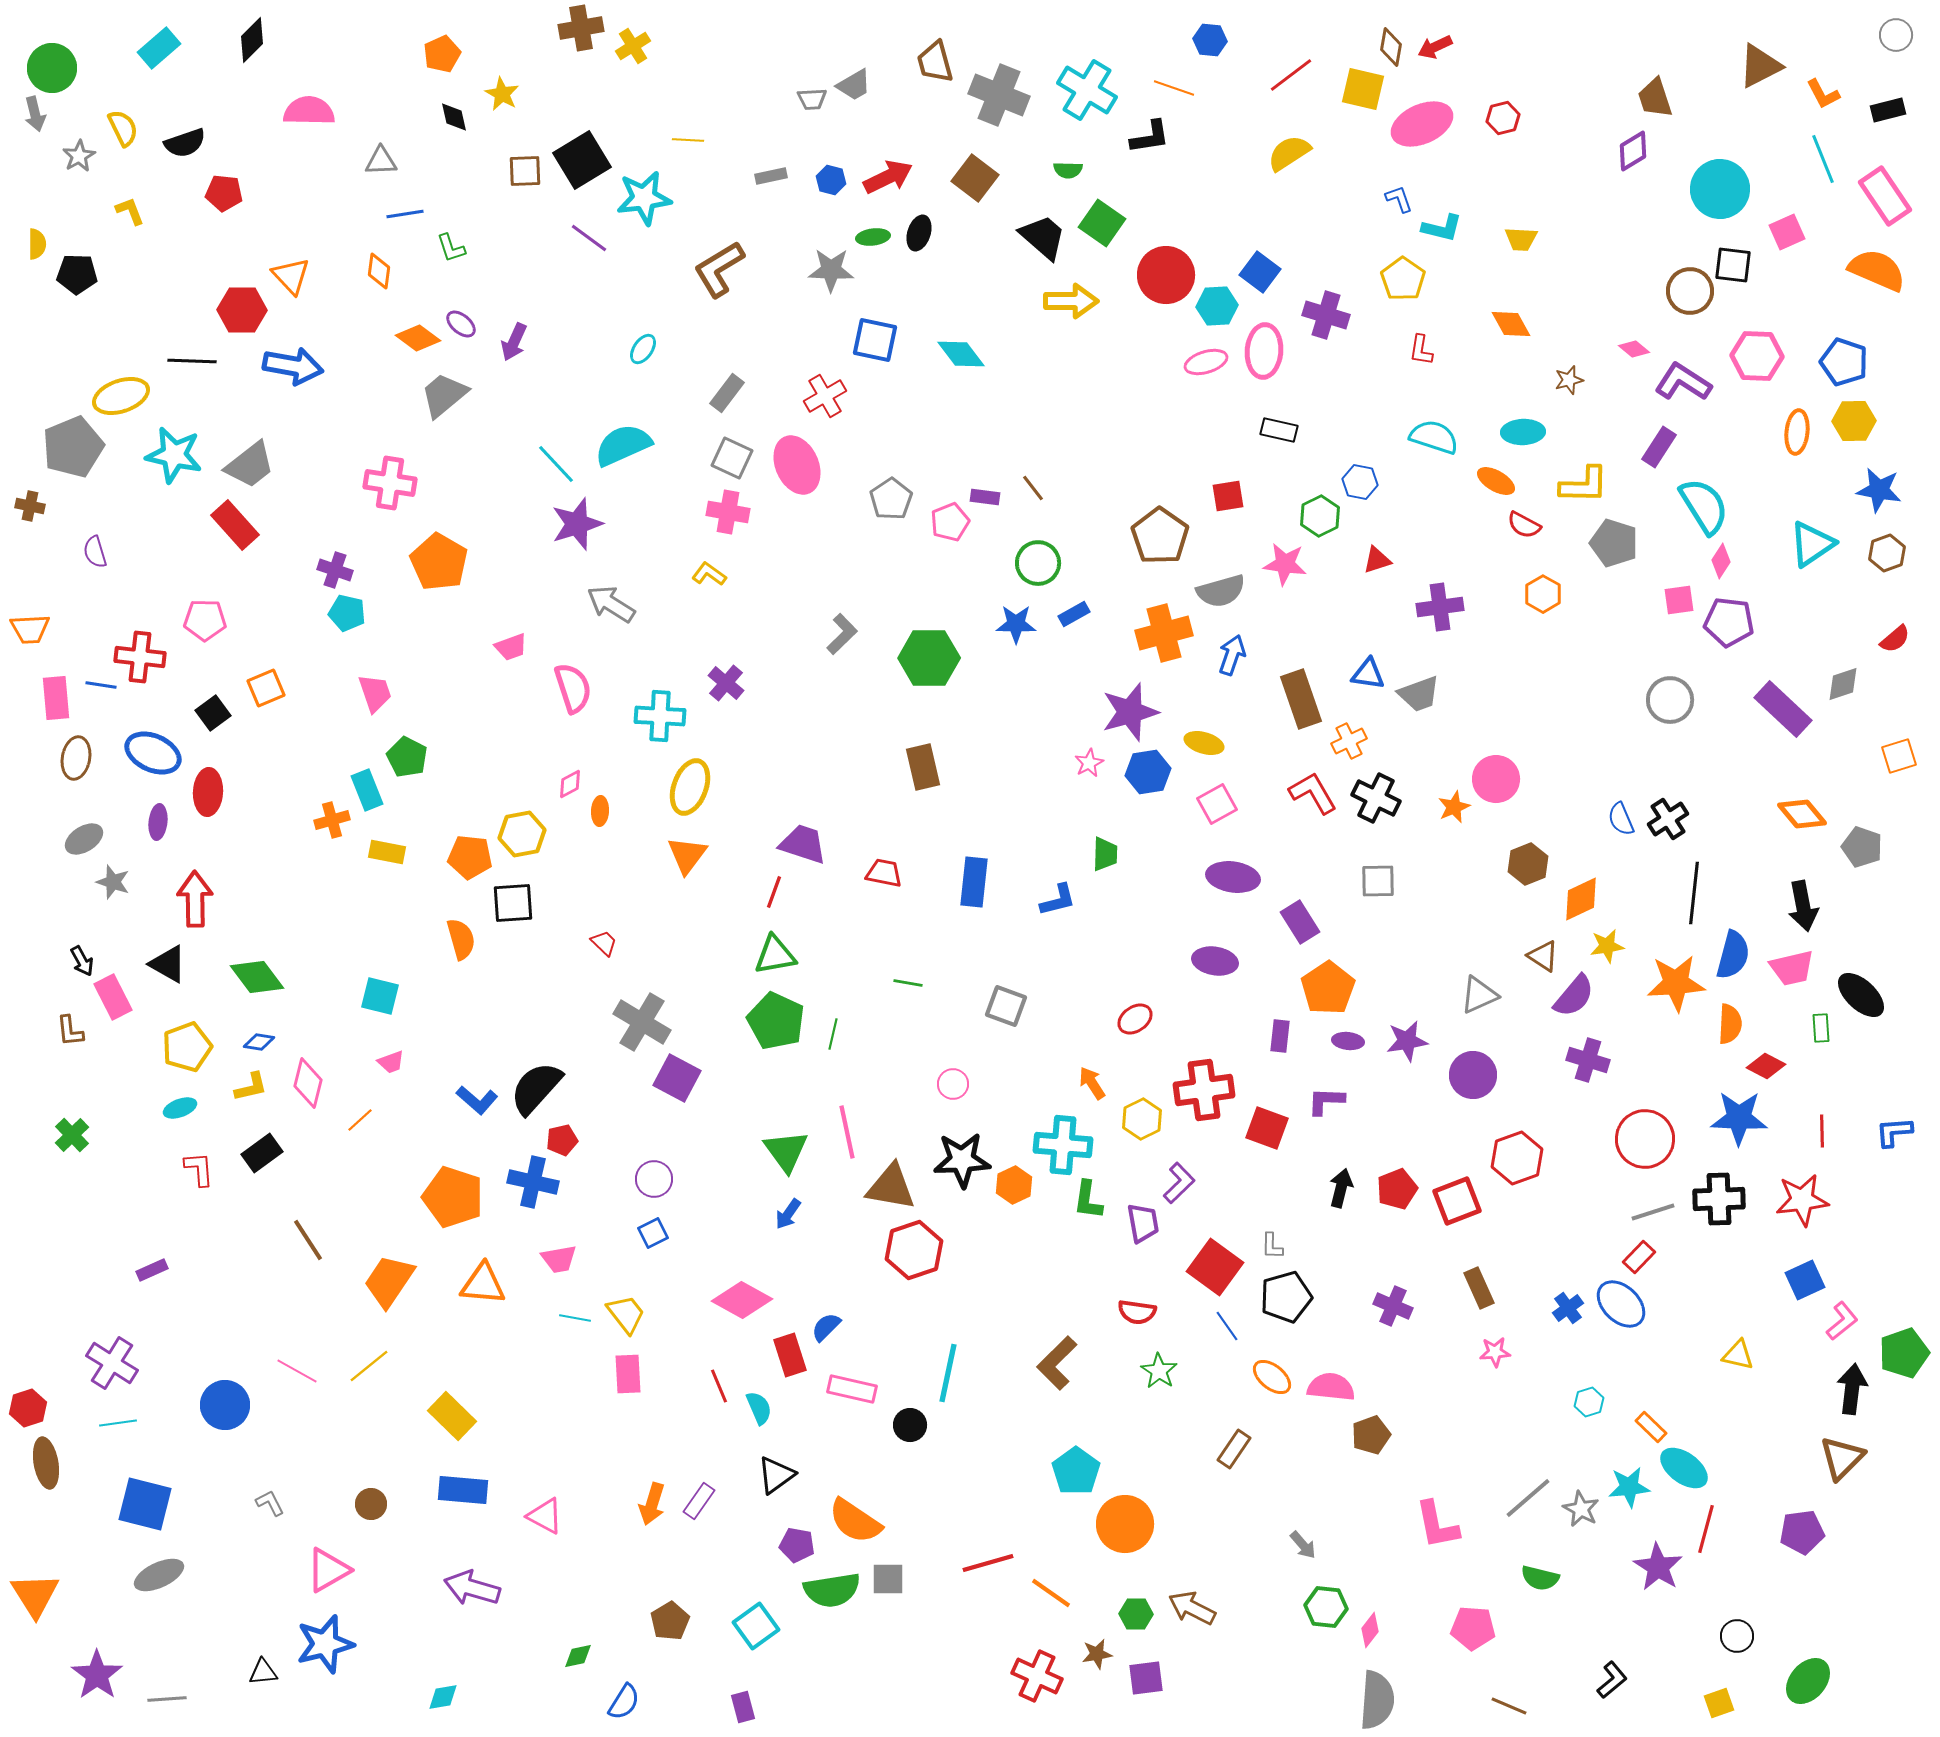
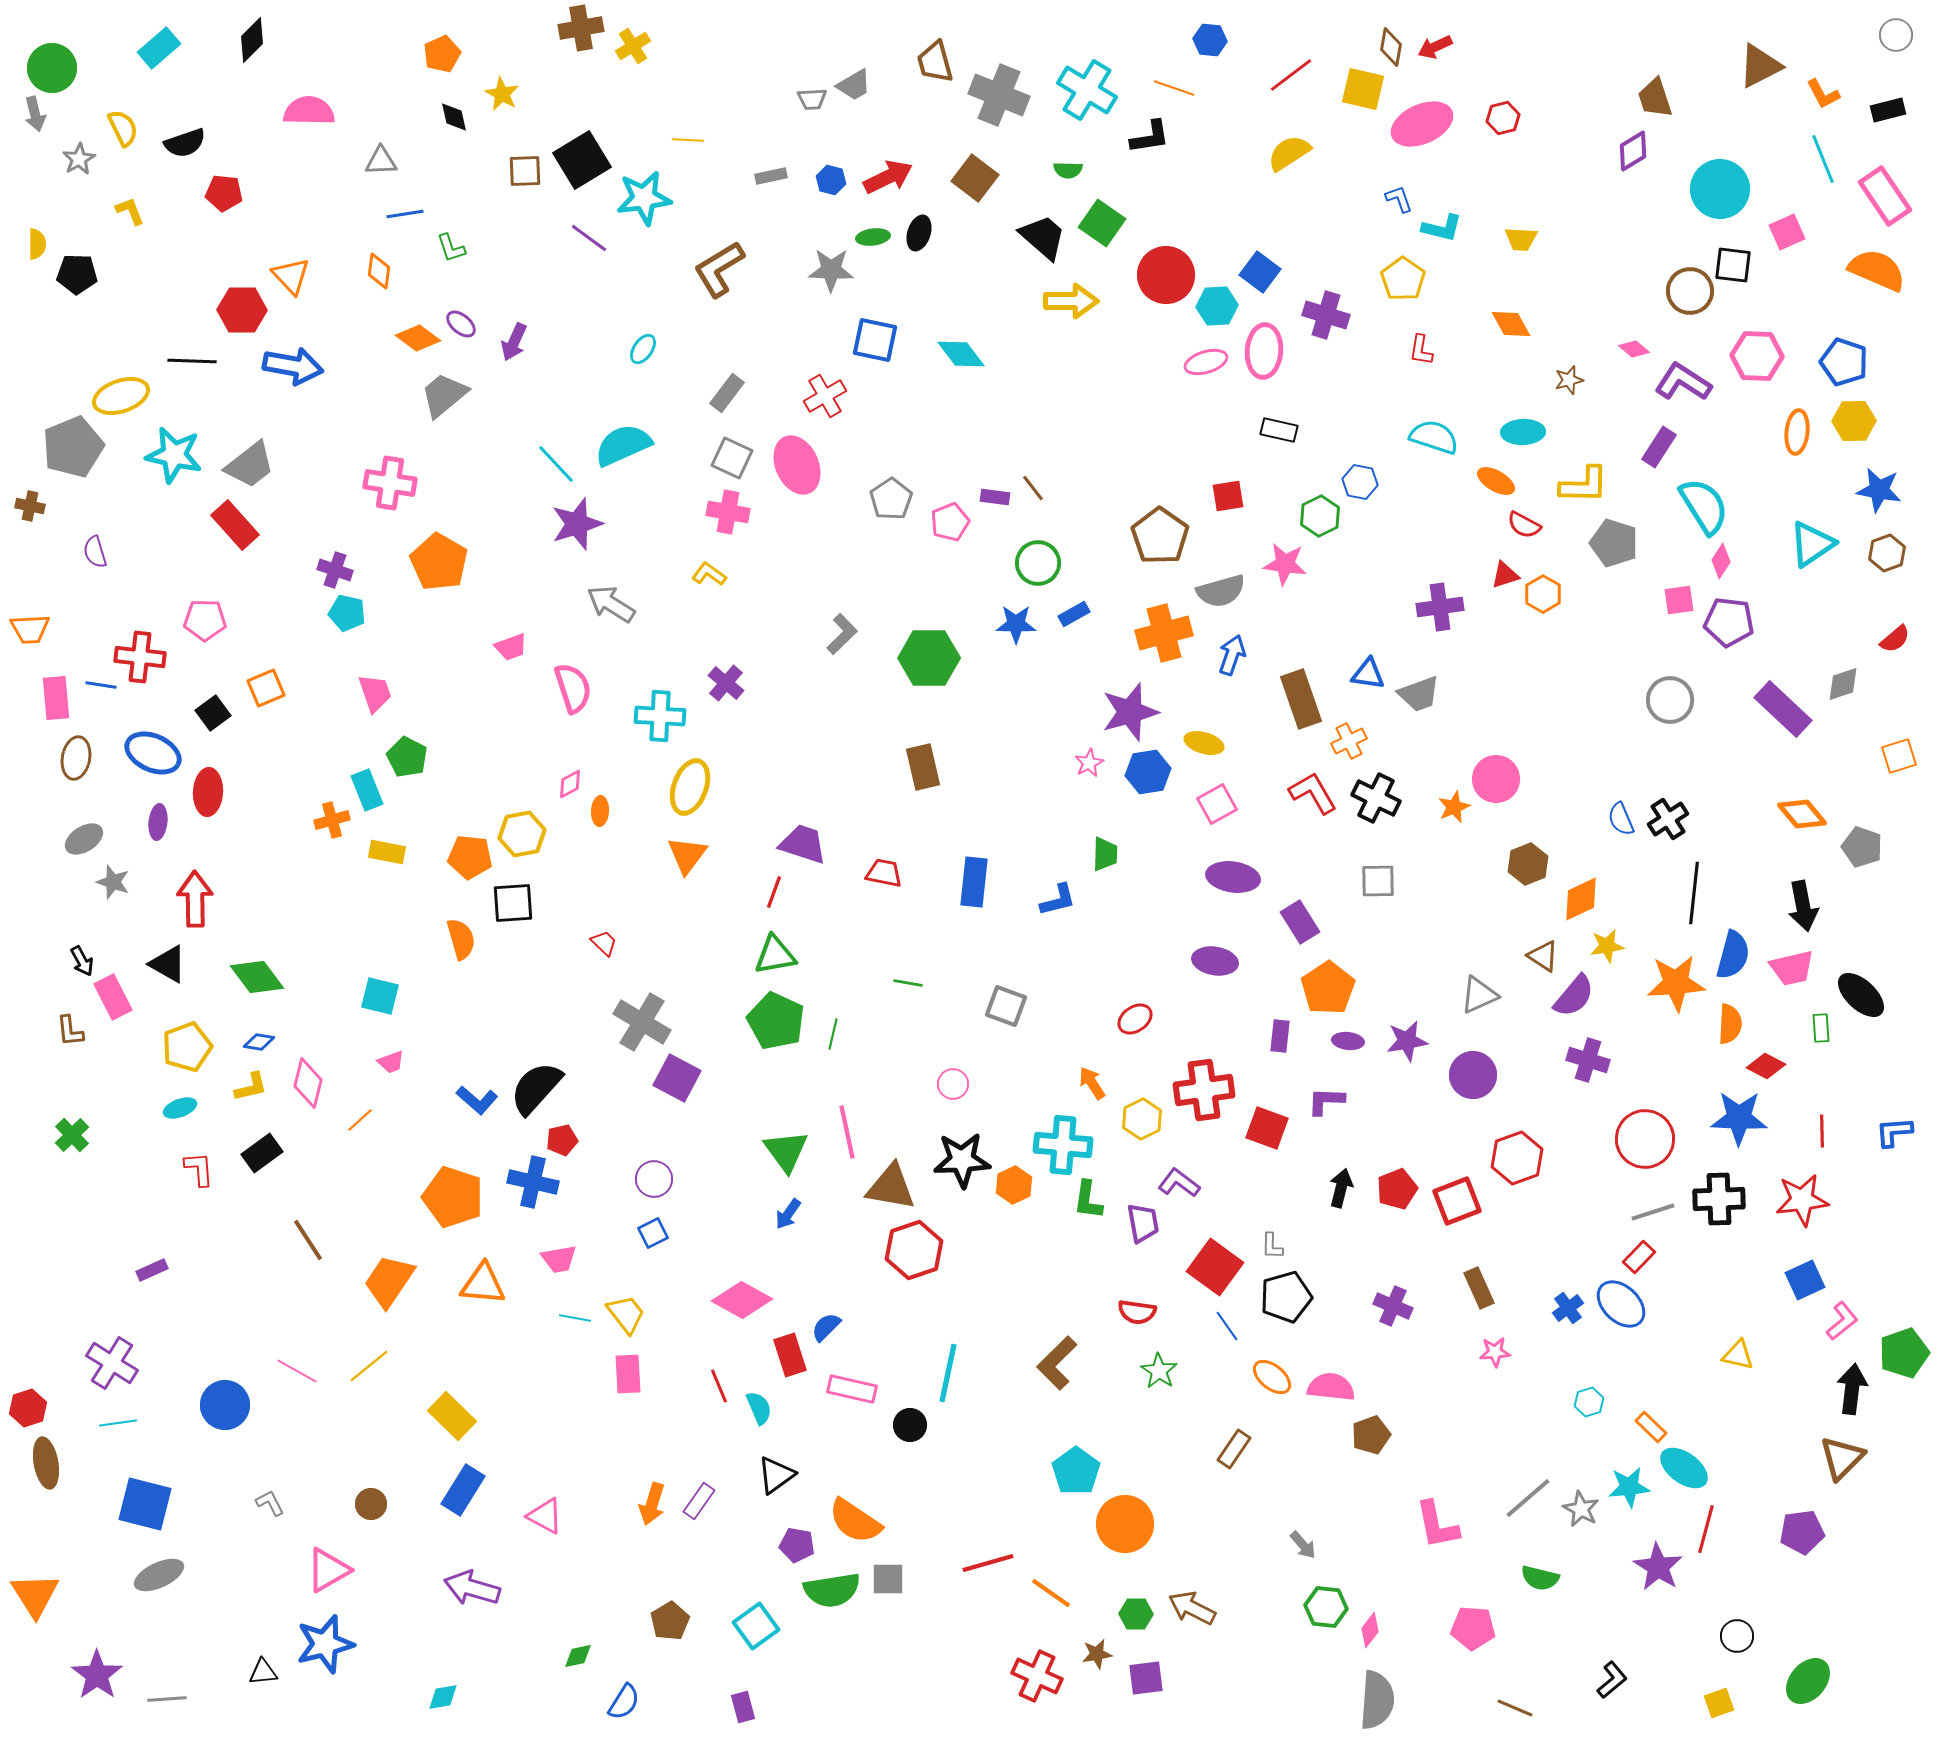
gray star at (79, 156): moved 3 px down
purple rectangle at (985, 497): moved 10 px right
red triangle at (1377, 560): moved 128 px right, 15 px down
purple L-shape at (1179, 1183): rotated 99 degrees counterclockwise
blue rectangle at (463, 1490): rotated 63 degrees counterclockwise
brown line at (1509, 1706): moved 6 px right, 2 px down
